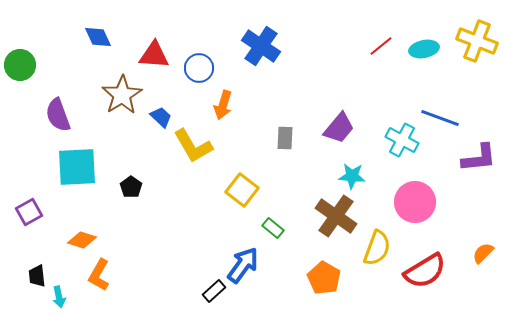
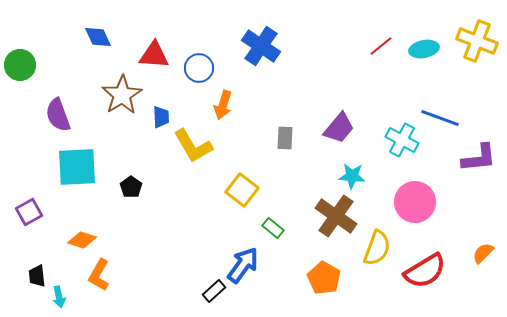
blue trapezoid: rotated 45 degrees clockwise
